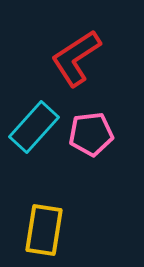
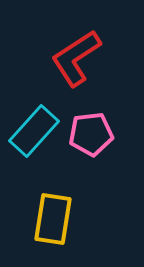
cyan rectangle: moved 4 px down
yellow rectangle: moved 9 px right, 11 px up
